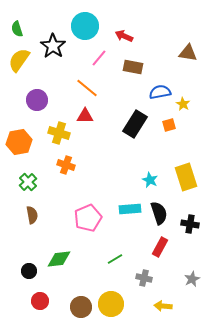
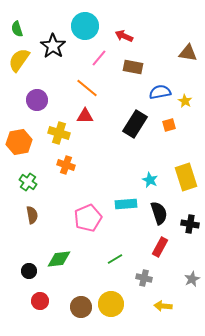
yellow star: moved 2 px right, 3 px up
green cross: rotated 12 degrees counterclockwise
cyan rectangle: moved 4 px left, 5 px up
